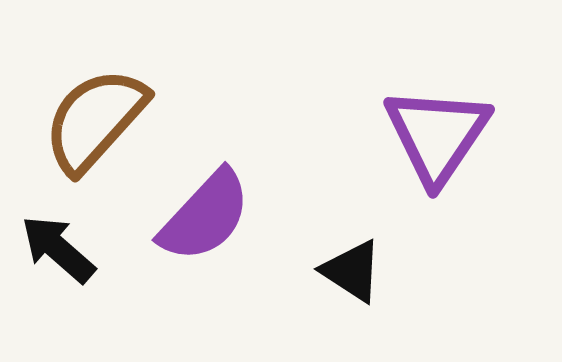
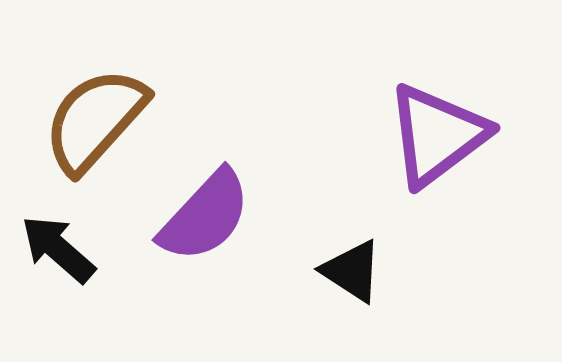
purple triangle: rotated 19 degrees clockwise
